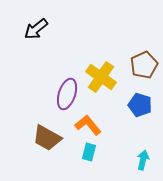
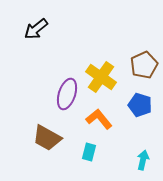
orange L-shape: moved 11 px right, 6 px up
